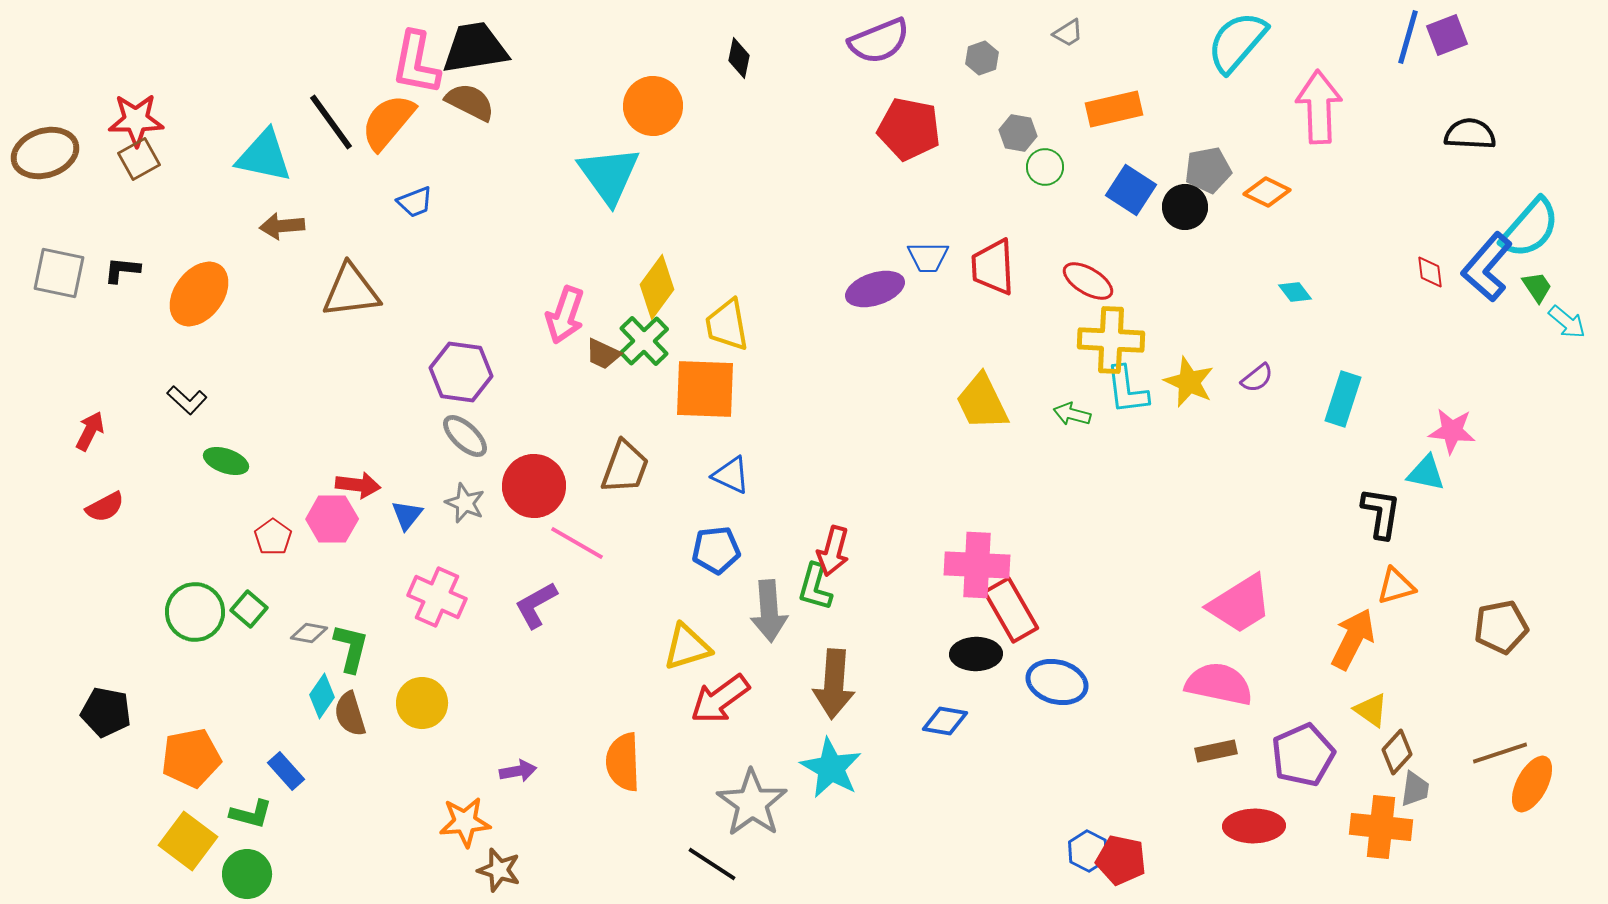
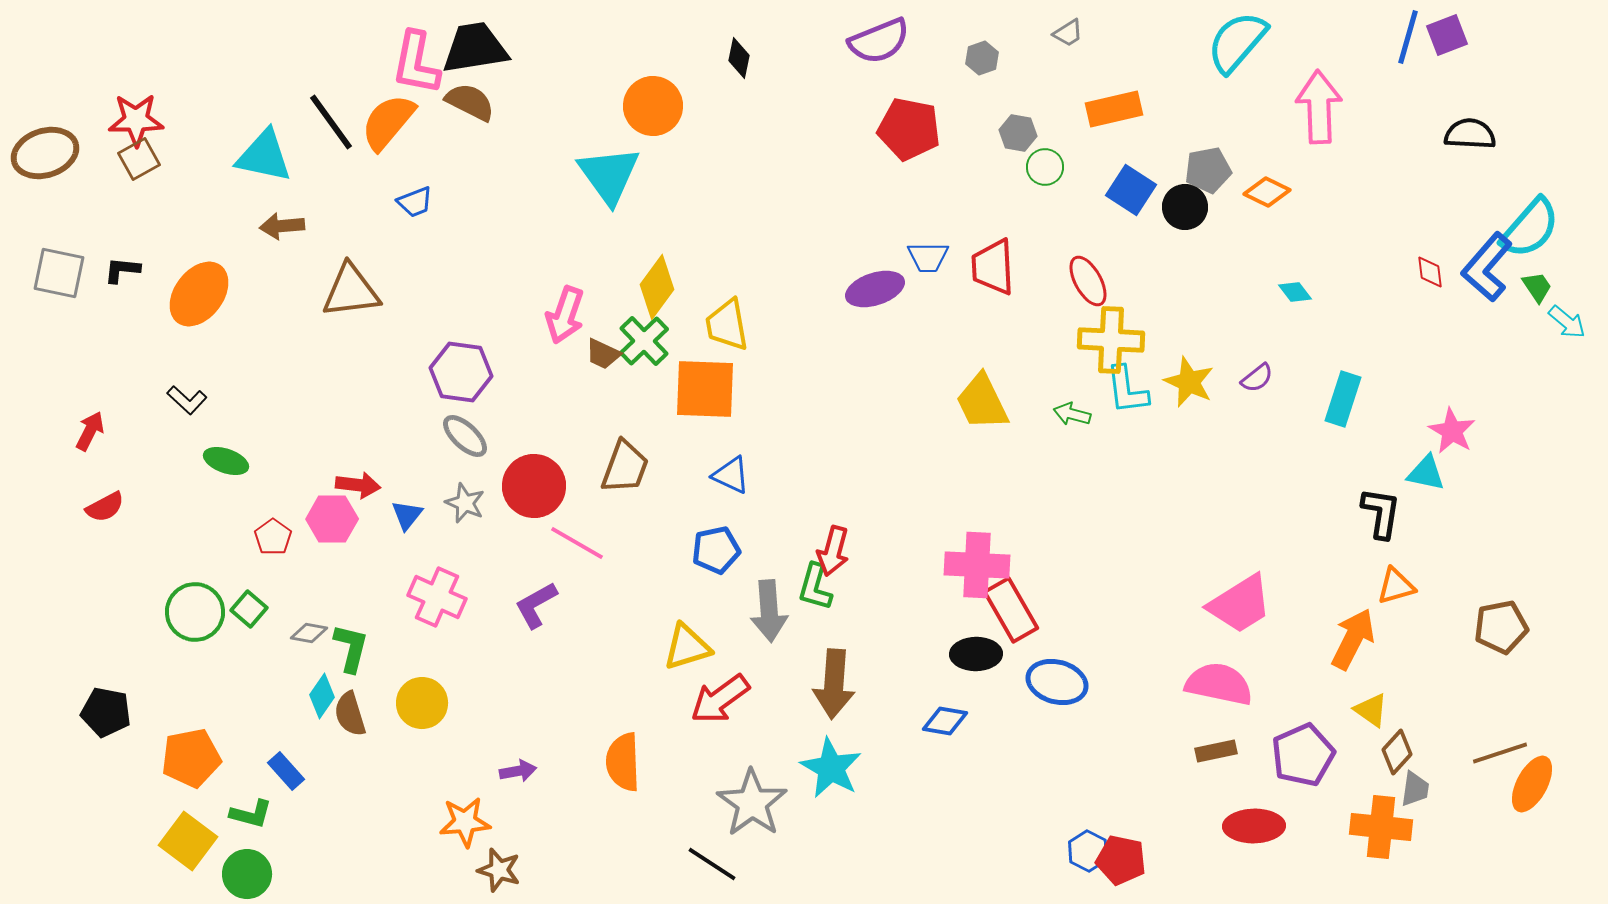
red ellipse at (1088, 281): rotated 30 degrees clockwise
pink star at (1452, 431): rotated 24 degrees clockwise
blue pentagon at (716, 550): rotated 6 degrees counterclockwise
